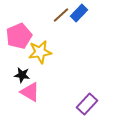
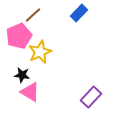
brown line: moved 28 px left
yellow star: rotated 15 degrees counterclockwise
purple rectangle: moved 4 px right, 7 px up
